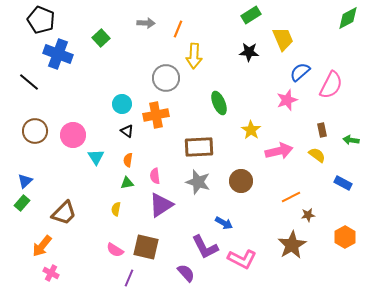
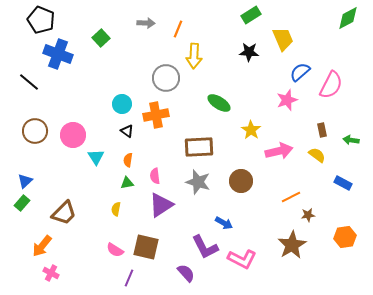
green ellipse at (219, 103): rotated 35 degrees counterclockwise
orange hexagon at (345, 237): rotated 20 degrees clockwise
